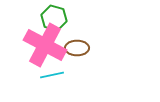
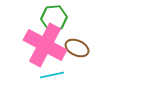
green hexagon: rotated 20 degrees counterclockwise
brown ellipse: rotated 25 degrees clockwise
